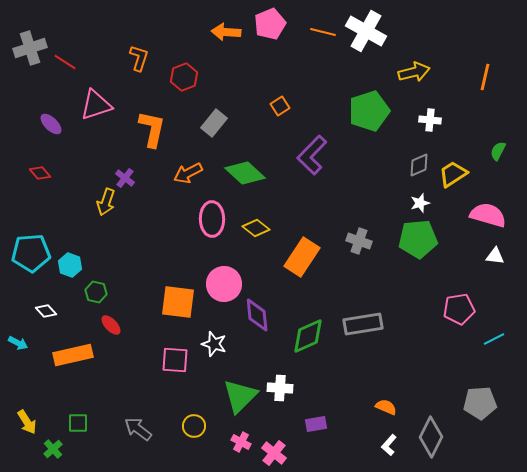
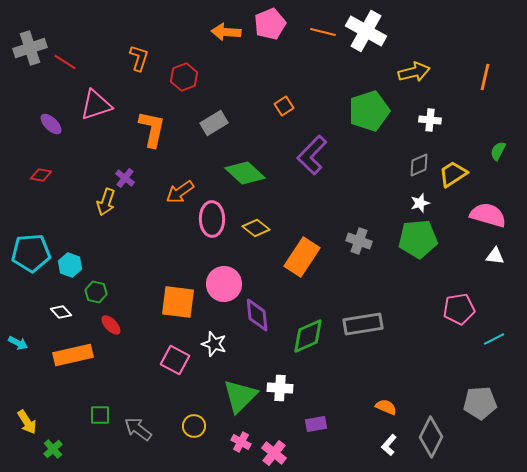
orange square at (280, 106): moved 4 px right
gray rectangle at (214, 123): rotated 20 degrees clockwise
red diamond at (40, 173): moved 1 px right, 2 px down; rotated 40 degrees counterclockwise
orange arrow at (188, 173): moved 8 px left, 19 px down; rotated 8 degrees counterclockwise
white diamond at (46, 311): moved 15 px right, 1 px down
pink square at (175, 360): rotated 24 degrees clockwise
green square at (78, 423): moved 22 px right, 8 px up
